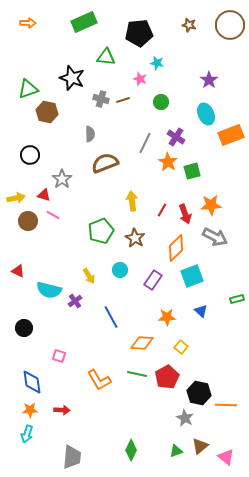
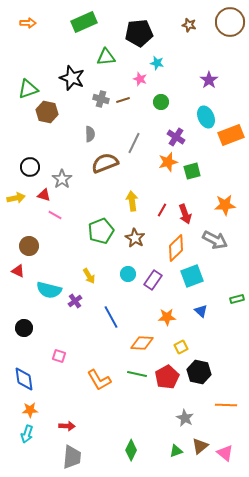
brown circle at (230, 25): moved 3 px up
green triangle at (106, 57): rotated 12 degrees counterclockwise
cyan ellipse at (206, 114): moved 3 px down
gray line at (145, 143): moved 11 px left
black circle at (30, 155): moved 12 px down
orange star at (168, 162): rotated 24 degrees clockwise
orange star at (211, 205): moved 14 px right
pink line at (53, 215): moved 2 px right
brown circle at (28, 221): moved 1 px right, 25 px down
gray arrow at (215, 237): moved 3 px down
cyan circle at (120, 270): moved 8 px right, 4 px down
yellow square at (181, 347): rotated 24 degrees clockwise
blue diamond at (32, 382): moved 8 px left, 3 px up
black hexagon at (199, 393): moved 21 px up
red arrow at (62, 410): moved 5 px right, 16 px down
pink triangle at (226, 457): moved 1 px left, 4 px up
